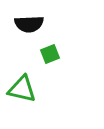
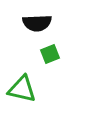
black semicircle: moved 8 px right, 1 px up
